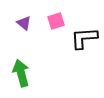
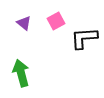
pink square: rotated 12 degrees counterclockwise
